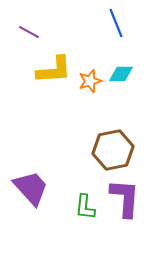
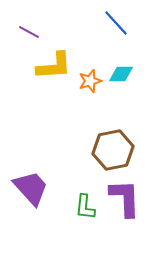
blue line: rotated 20 degrees counterclockwise
yellow L-shape: moved 4 px up
purple L-shape: rotated 6 degrees counterclockwise
